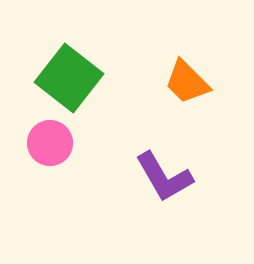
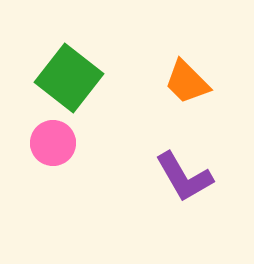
pink circle: moved 3 px right
purple L-shape: moved 20 px right
